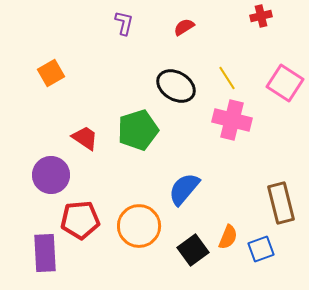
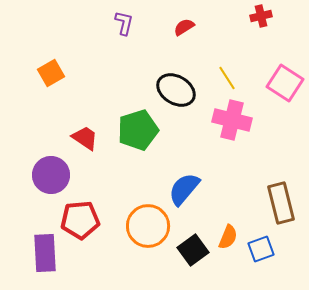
black ellipse: moved 4 px down
orange circle: moved 9 px right
